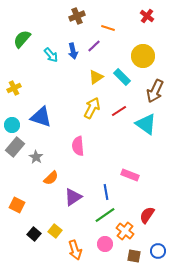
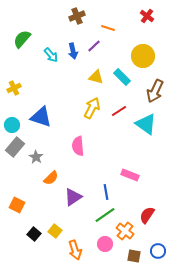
yellow triangle: rotated 49 degrees clockwise
